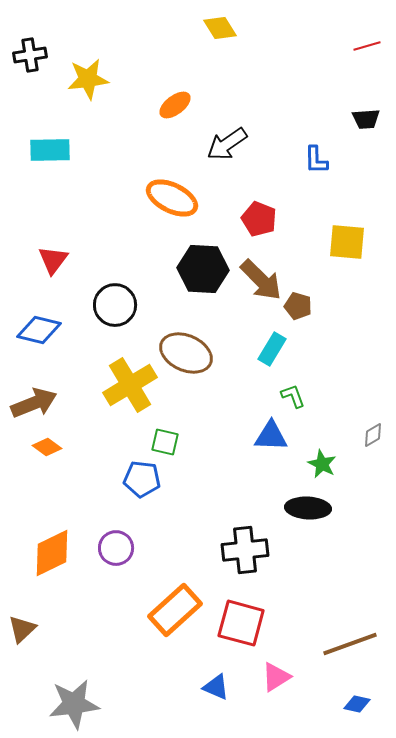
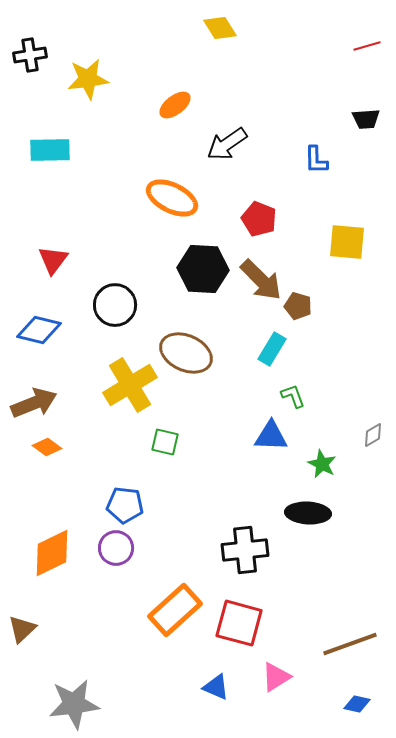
blue pentagon at (142, 479): moved 17 px left, 26 px down
black ellipse at (308, 508): moved 5 px down
red square at (241, 623): moved 2 px left
